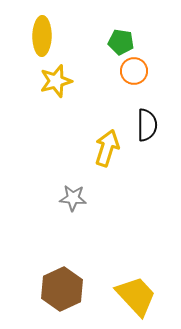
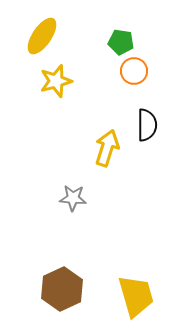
yellow ellipse: rotated 33 degrees clockwise
yellow trapezoid: rotated 27 degrees clockwise
